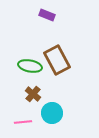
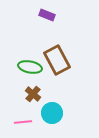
green ellipse: moved 1 px down
